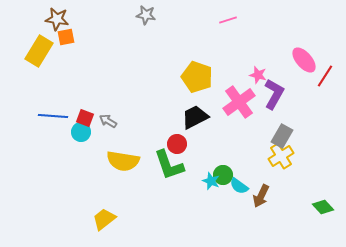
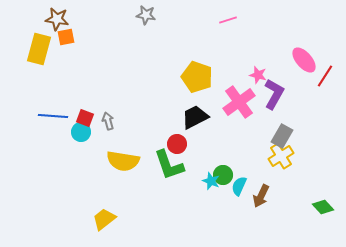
yellow rectangle: moved 2 px up; rotated 16 degrees counterclockwise
gray arrow: rotated 42 degrees clockwise
cyan semicircle: rotated 78 degrees clockwise
